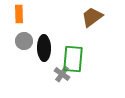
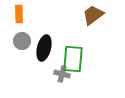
brown trapezoid: moved 1 px right, 2 px up
gray circle: moved 2 px left
black ellipse: rotated 15 degrees clockwise
gray cross: rotated 21 degrees counterclockwise
